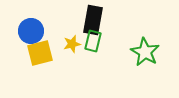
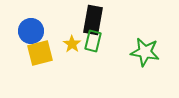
yellow star: rotated 24 degrees counterclockwise
green star: rotated 20 degrees counterclockwise
